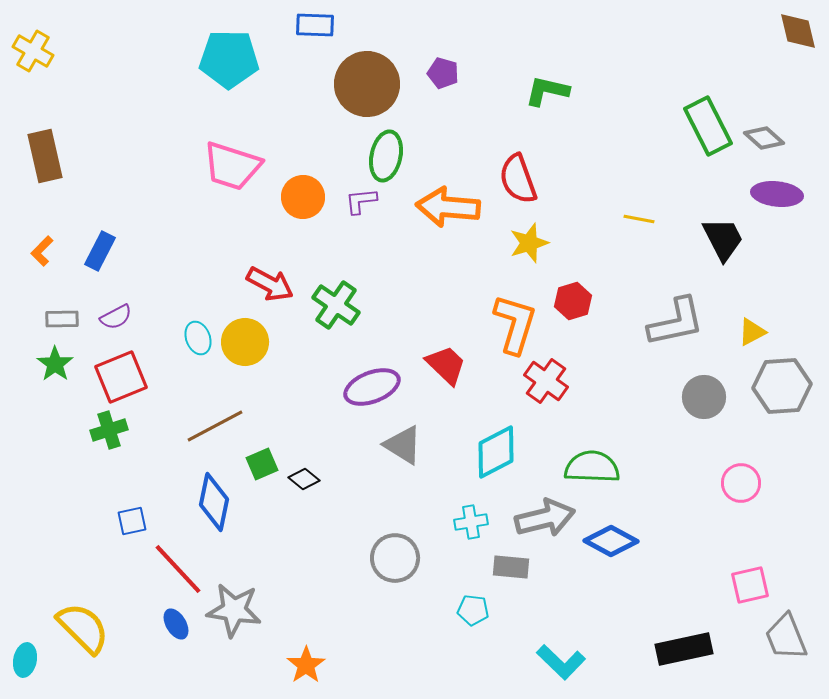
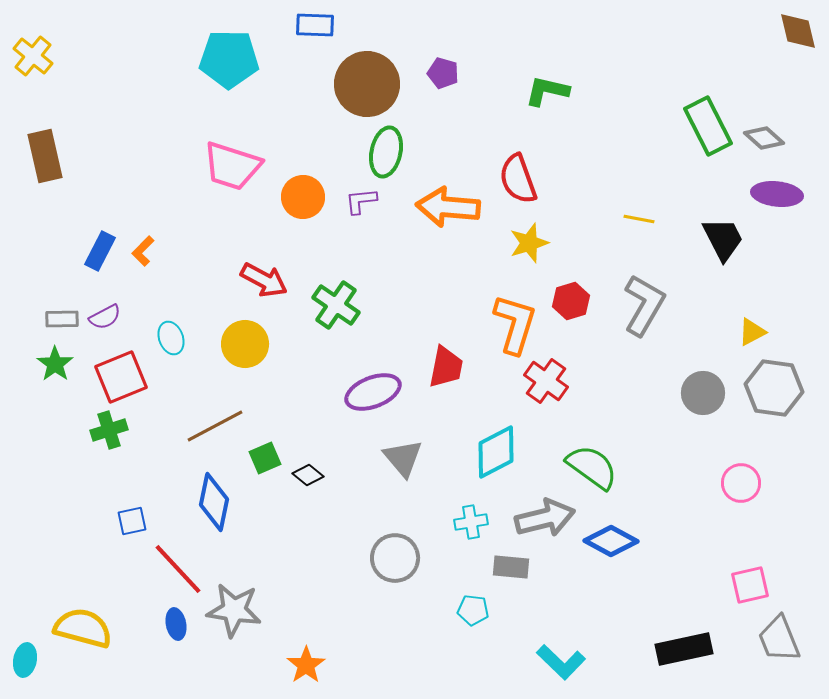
yellow cross at (33, 51): moved 5 px down; rotated 9 degrees clockwise
green ellipse at (386, 156): moved 4 px up
orange L-shape at (42, 251): moved 101 px right
red arrow at (270, 284): moved 6 px left, 4 px up
red hexagon at (573, 301): moved 2 px left
purple semicircle at (116, 317): moved 11 px left
gray L-shape at (676, 322): moved 32 px left, 17 px up; rotated 48 degrees counterclockwise
cyan ellipse at (198, 338): moved 27 px left
yellow circle at (245, 342): moved 2 px down
red trapezoid at (446, 365): moved 2 px down; rotated 57 degrees clockwise
gray hexagon at (782, 386): moved 8 px left, 2 px down; rotated 12 degrees clockwise
purple ellipse at (372, 387): moved 1 px right, 5 px down
gray circle at (704, 397): moved 1 px left, 4 px up
gray triangle at (403, 445): moved 13 px down; rotated 18 degrees clockwise
green square at (262, 464): moved 3 px right, 6 px up
green semicircle at (592, 467): rotated 34 degrees clockwise
black diamond at (304, 479): moved 4 px right, 4 px up
blue ellipse at (176, 624): rotated 20 degrees clockwise
yellow semicircle at (83, 628): rotated 30 degrees counterclockwise
gray trapezoid at (786, 637): moved 7 px left, 2 px down
